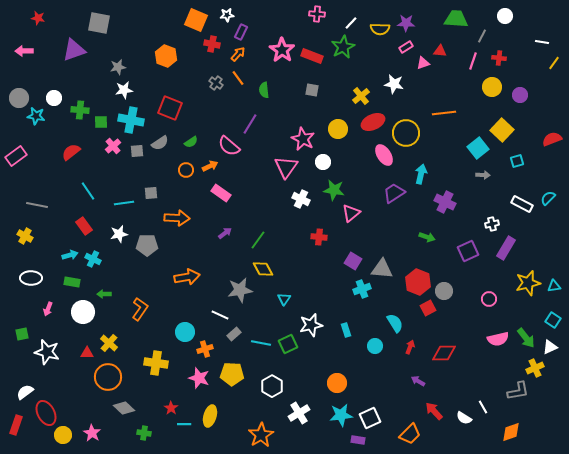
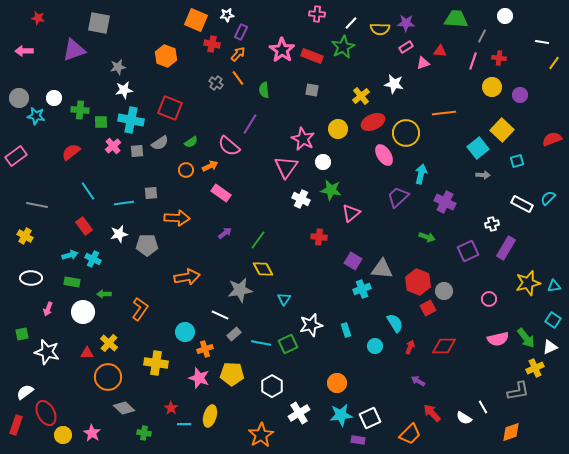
green star at (334, 190): moved 3 px left
purple trapezoid at (394, 193): moved 4 px right, 4 px down; rotated 10 degrees counterclockwise
red diamond at (444, 353): moved 7 px up
red arrow at (434, 411): moved 2 px left, 2 px down
